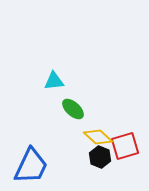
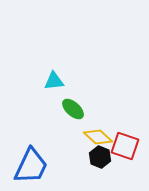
red square: rotated 36 degrees clockwise
